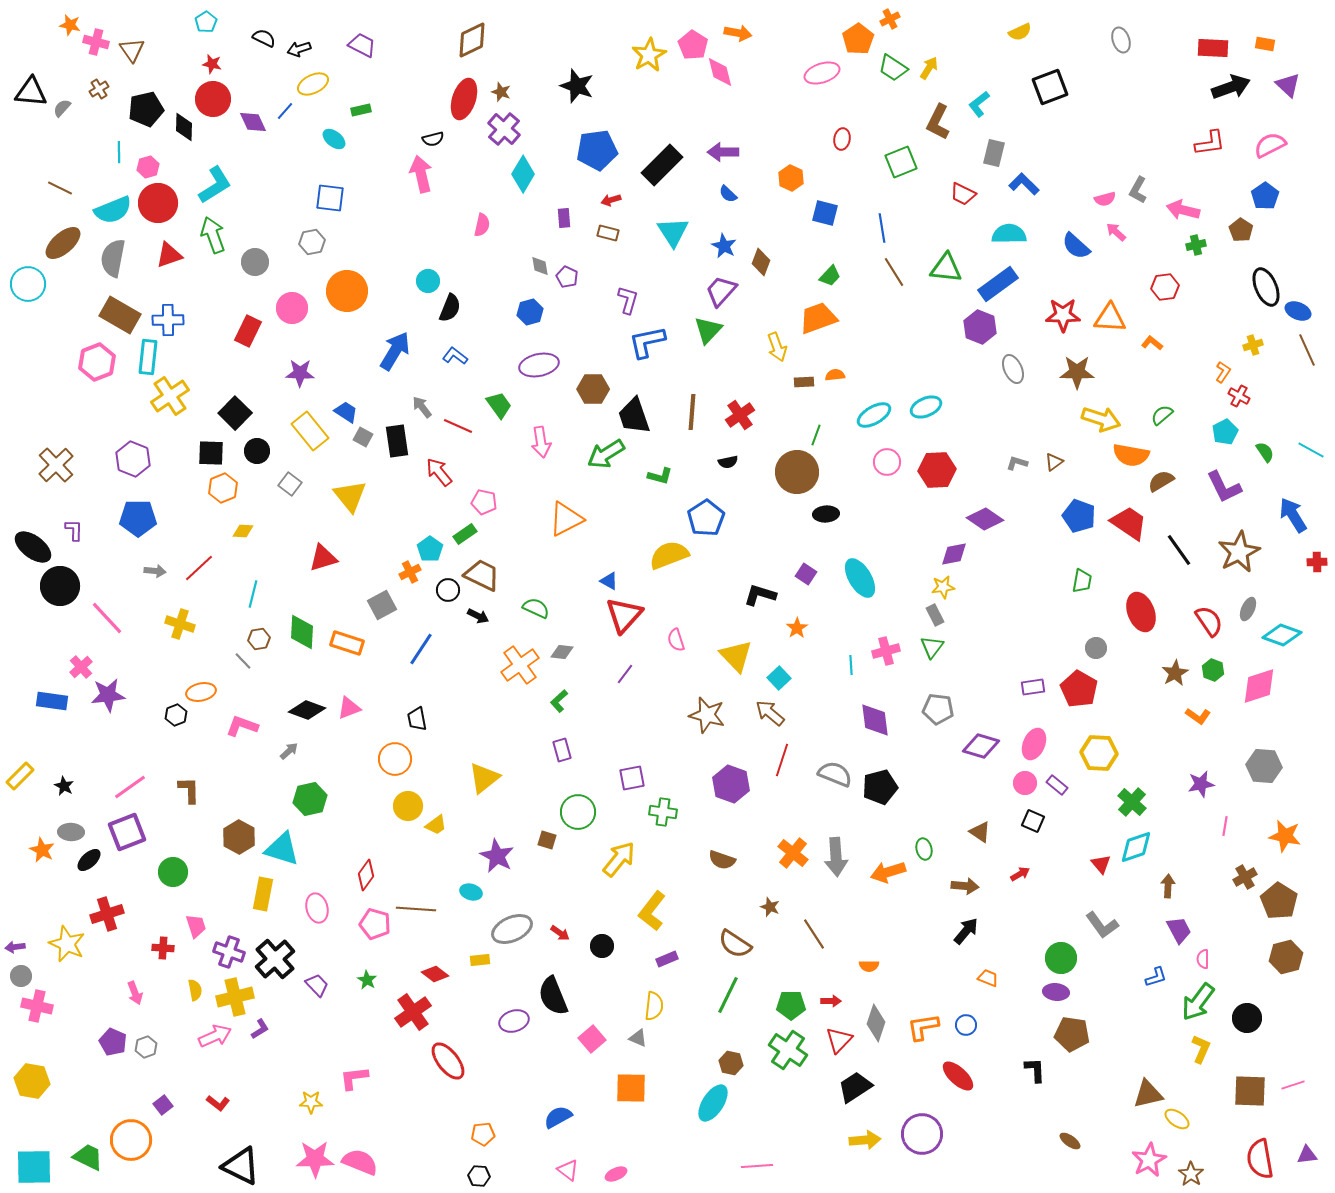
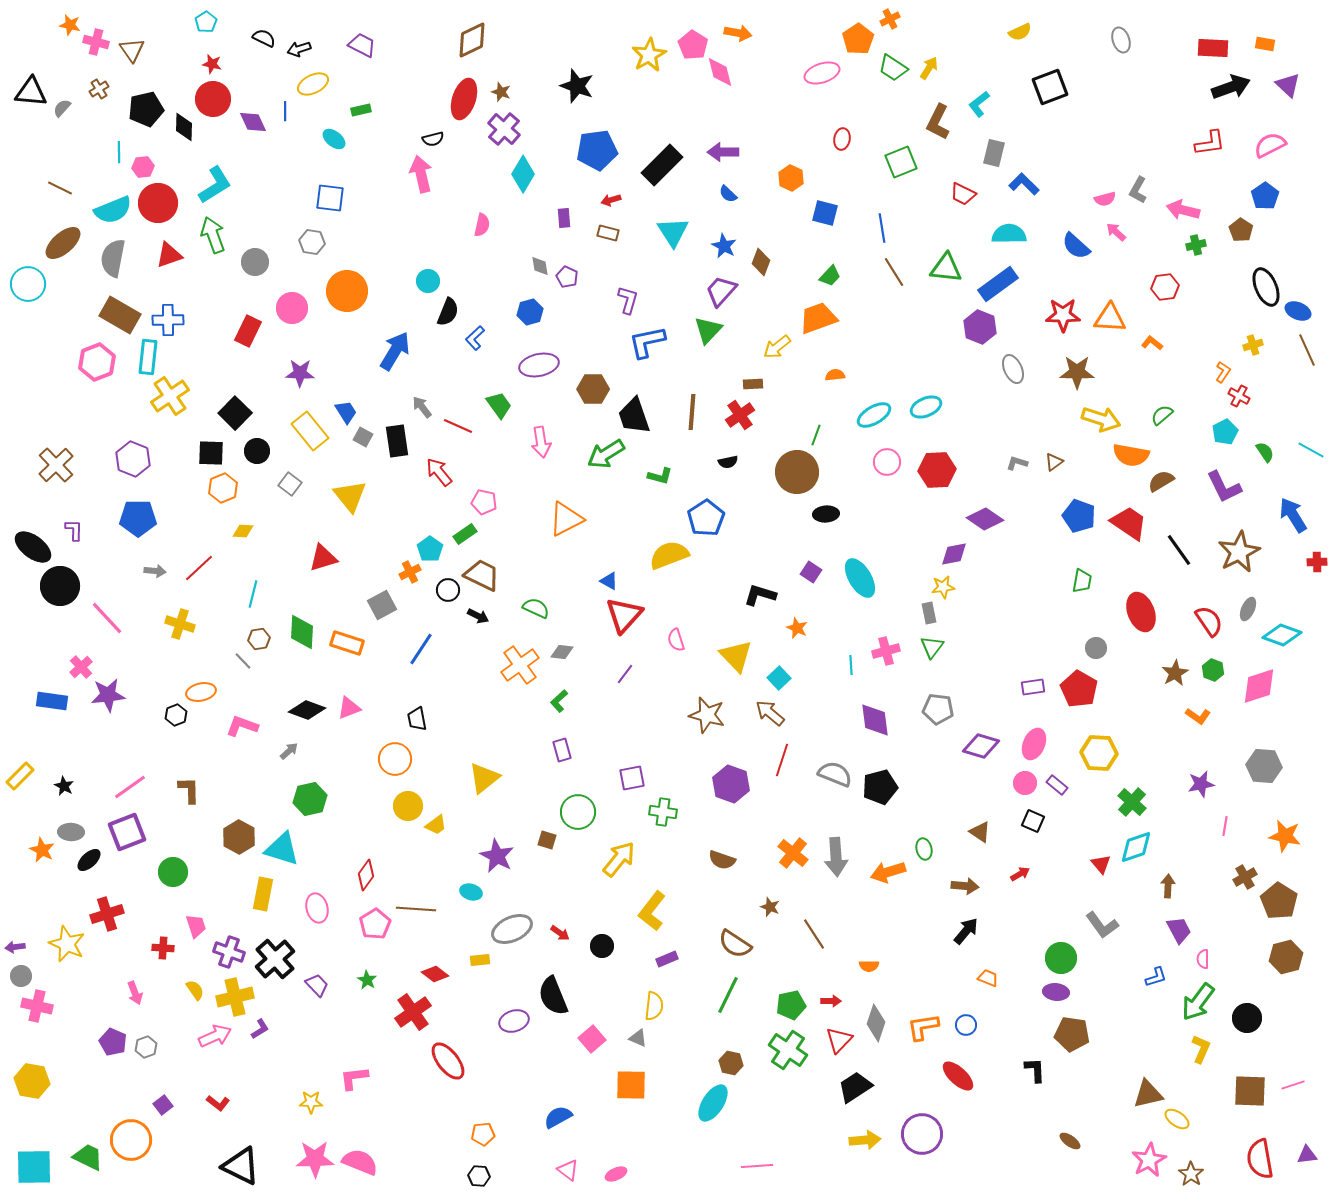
blue line at (285, 111): rotated 42 degrees counterclockwise
pink hexagon at (148, 167): moved 5 px left; rotated 10 degrees clockwise
gray hexagon at (312, 242): rotated 20 degrees clockwise
black semicircle at (450, 308): moved 2 px left, 4 px down
yellow arrow at (777, 347): rotated 72 degrees clockwise
blue L-shape at (455, 356): moved 20 px right, 18 px up; rotated 80 degrees counterclockwise
brown rectangle at (804, 382): moved 51 px left, 2 px down
blue trapezoid at (346, 412): rotated 25 degrees clockwise
purple square at (806, 574): moved 5 px right, 2 px up
gray rectangle at (935, 615): moved 6 px left, 2 px up; rotated 15 degrees clockwise
orange star at (797, 628): rotated 15 degrees counterclockwise
pink pentagon at (375, 924): rotated 24 degrees clockwise
yellow semicircle at (195, 990): rotated 25 degrees counterclockwise
green pentagon at (791, 1005): rotated 12 degrees counterclockwise
orange square at (631, 1088): moved 3 px up
